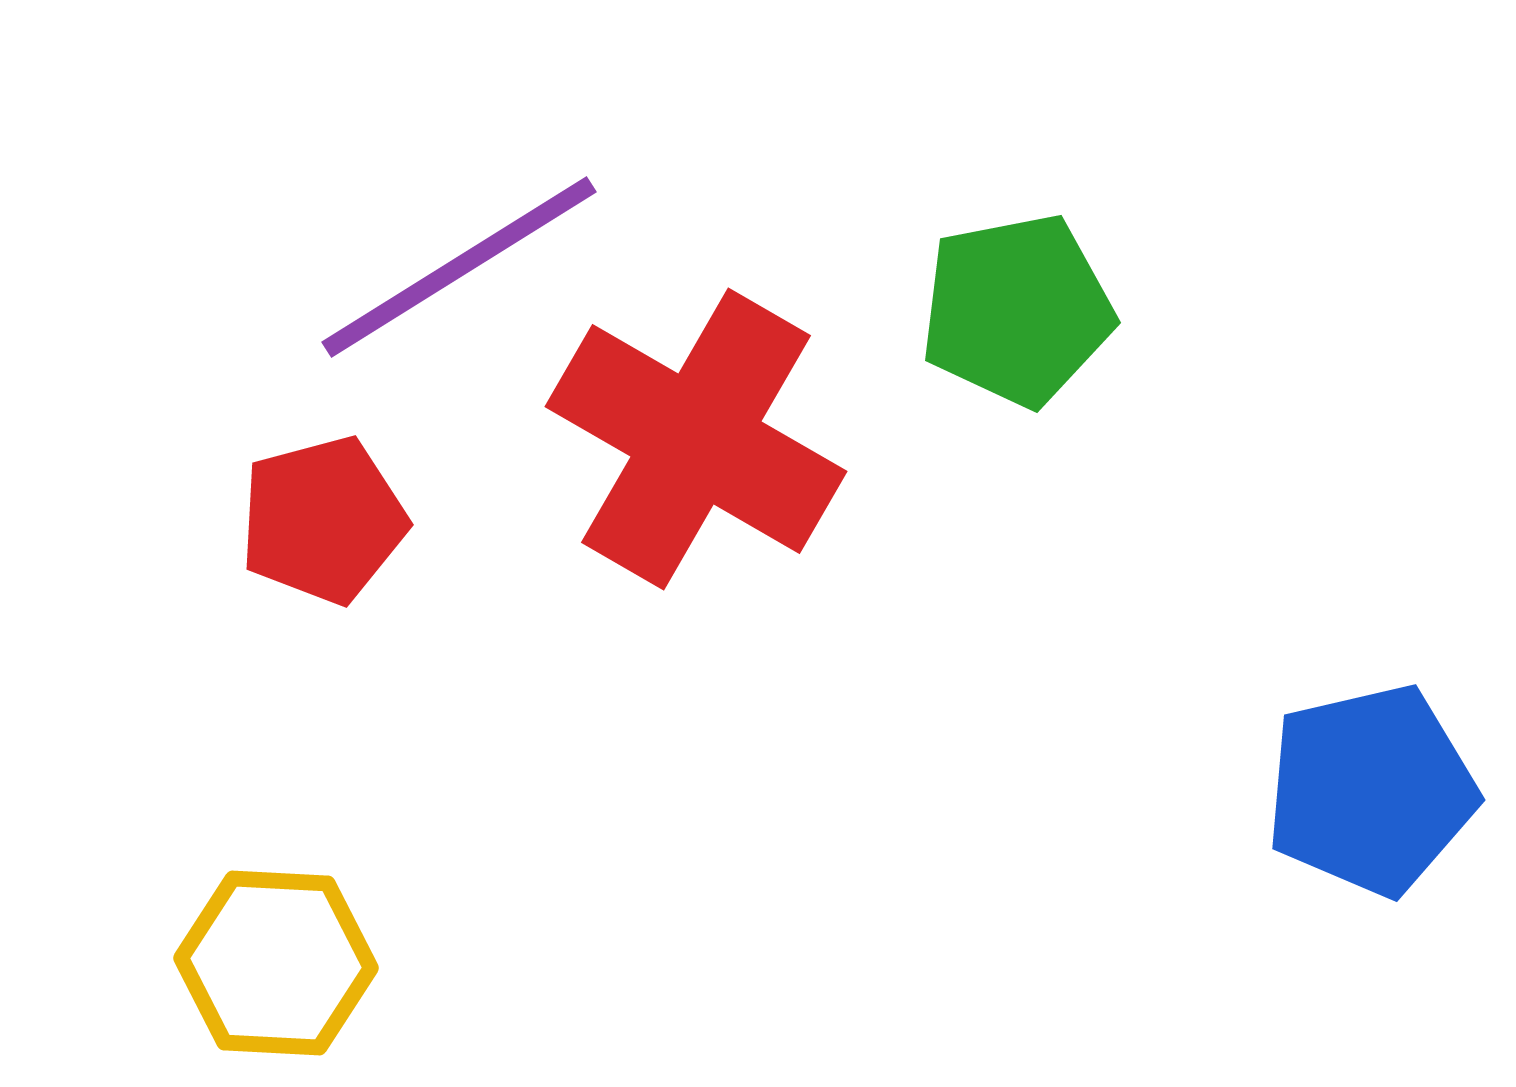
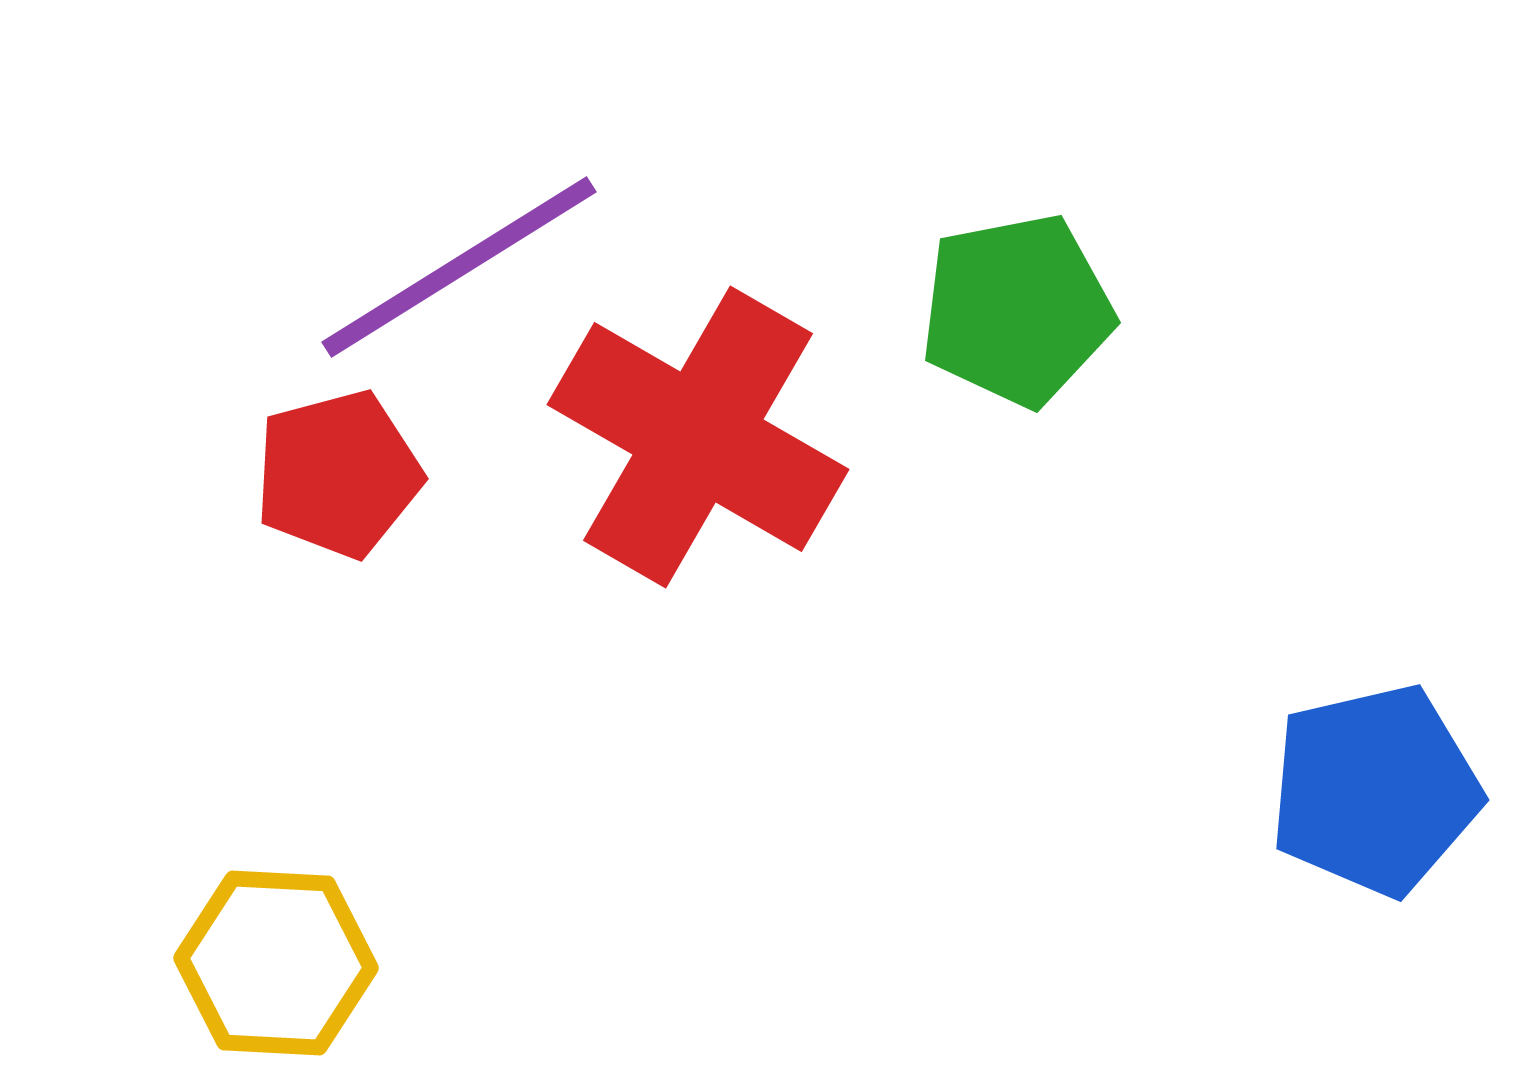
red cross: moved 2 px right, 2 px up
red pentagon: moved 15 px right, 46 px up
blue pentagon: moved 4 px right
